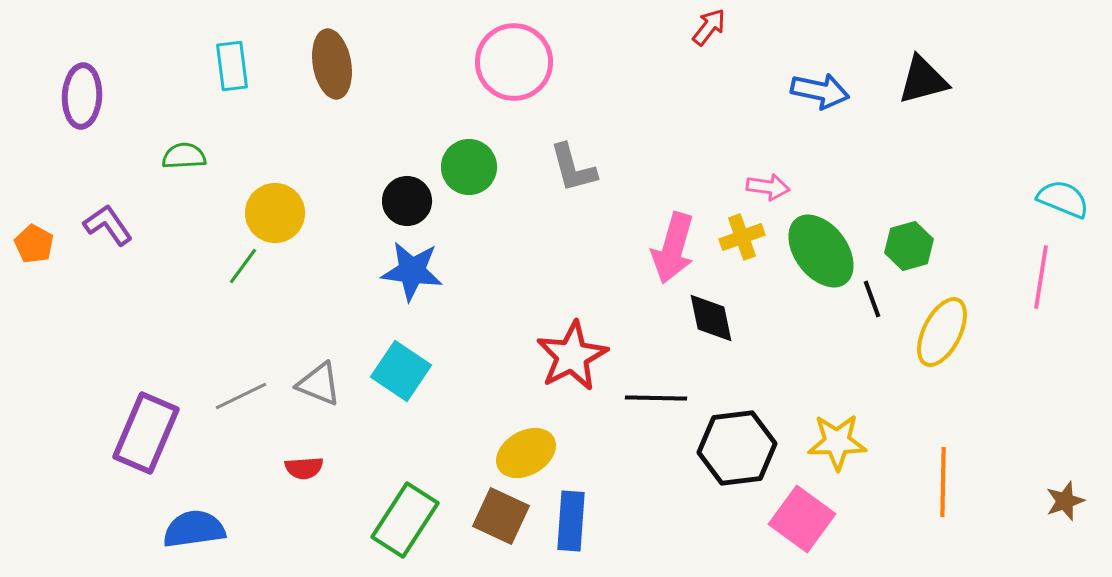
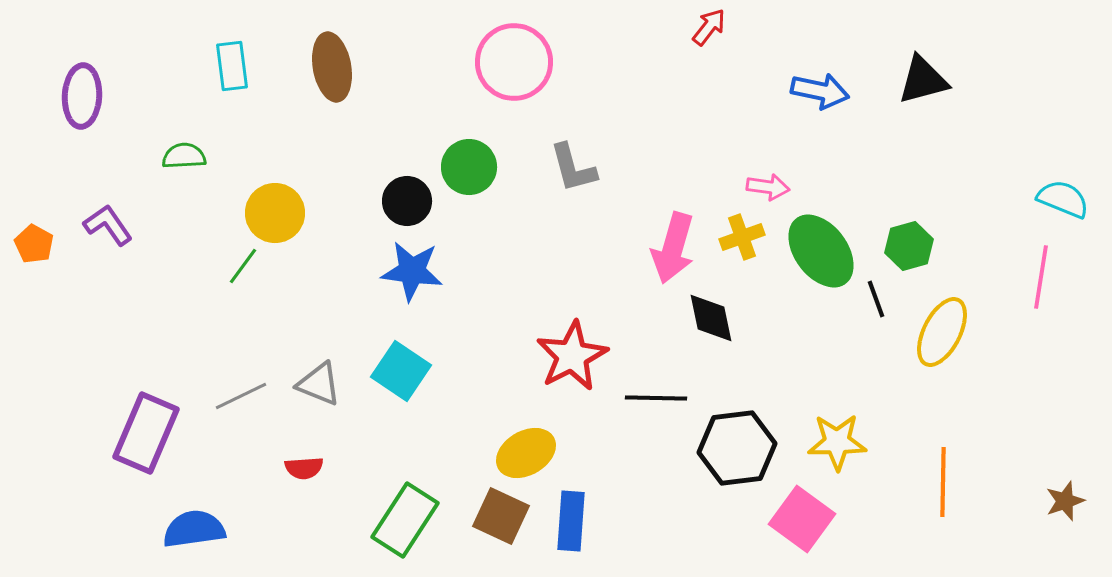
brown ellipse at (332, 64): moved 3 px down
black line at (872, 299): moved 4 px right
